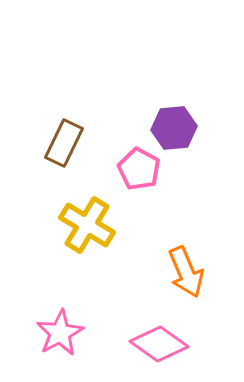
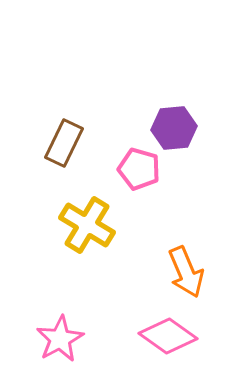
pink pentagon: rotated 12 degrees counterclockwise
pink star: moved 6 px down
pink diamond: moved 9 px right, 8 px up
